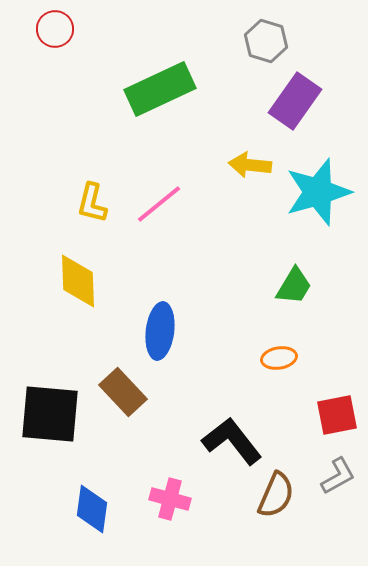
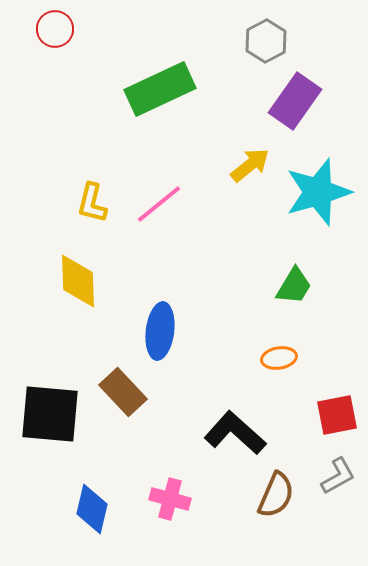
gray hexagon: rotated 15 degrees clockwise
yellow arrow: rotated 135 degrees clockwise
black L-shape: moved 3 px right, 8 px up; rotated 10 degrees counterclockwise
blue diamond: rotated 6 degrees clockwise
